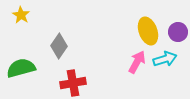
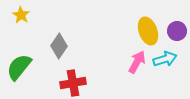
purple circle: moved 1 px left, 1 px up
green semicircle: moved 2 px left, 1 px up; rotated 36 degrees counterclockwise
